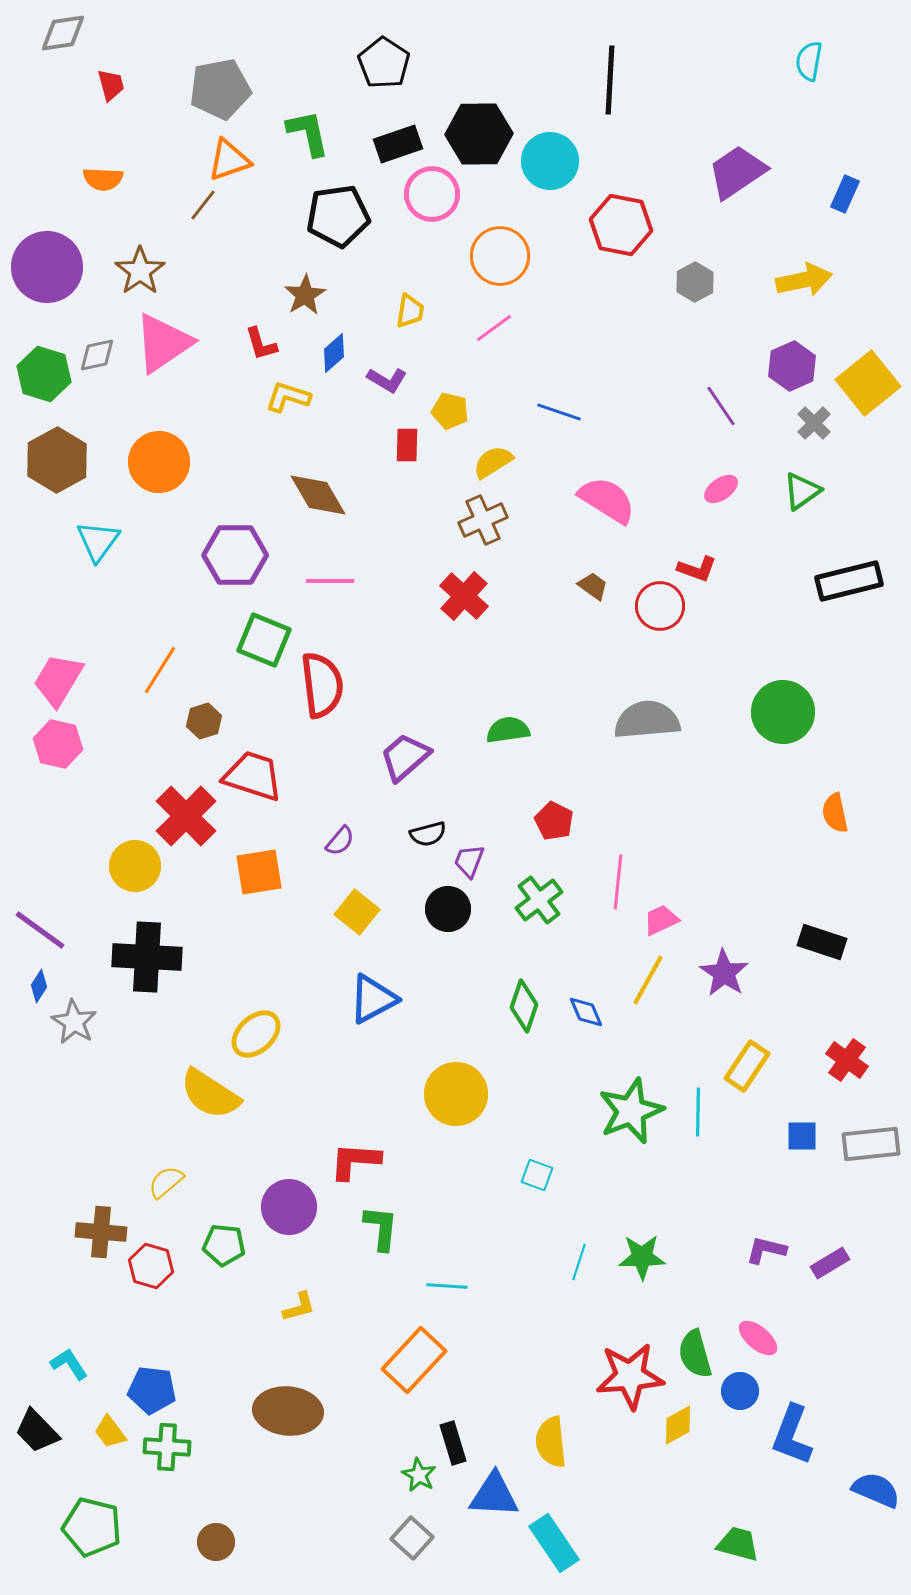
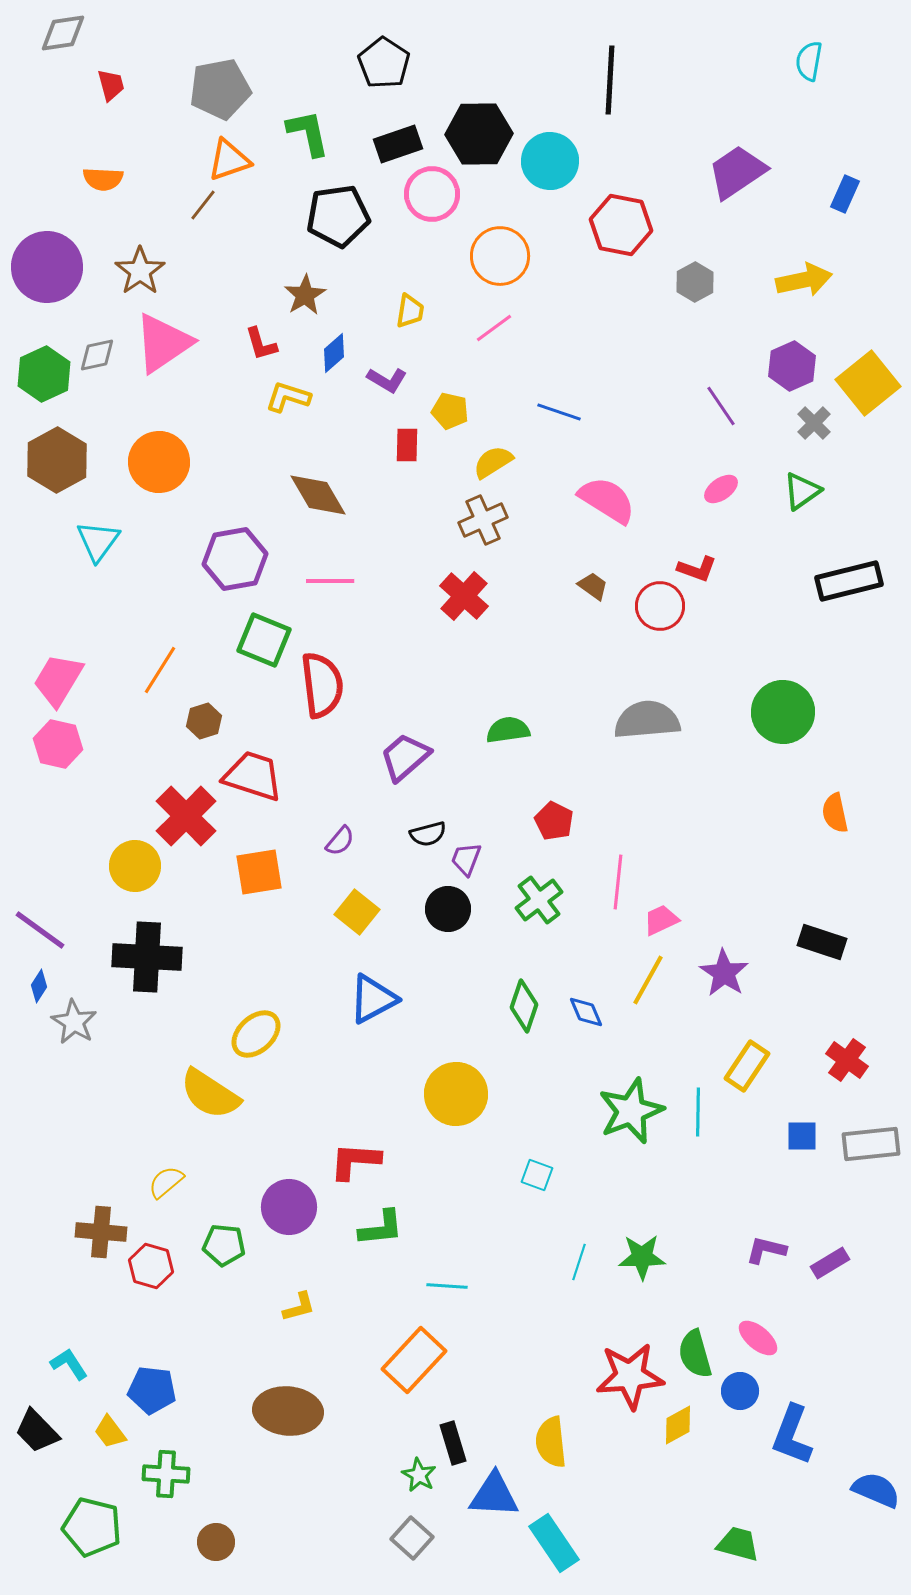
green hexagon at (44, 374): rotated 18 degrees clockwise
purple hexagon at (235, 555): moved 4 px down; rotated 10 degrees counterclockwise
purple trapezoid at (469, 861): moved 3 px left, 2 px up
green L-shape at (381, 1228): rotated 78 degrees clockwise
green cross at (167, 1447): moved 1 px left, 27 px down
